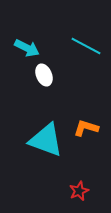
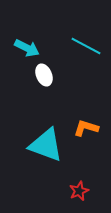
cyan triangle: moved 5 px down
